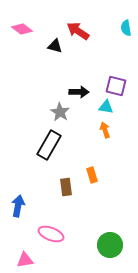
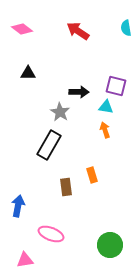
black triangle: moved 27 px left, 27 px down; rotated 14 degrees counterclockwise
